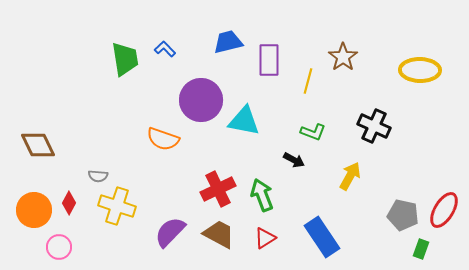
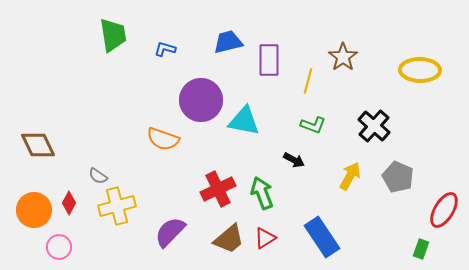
blue L-shape: rotated 30 degrees counterclockwise
green trapezoid: moved 12 px left, 24 px up
black cross: rotated 16 degrees clockwise
green L-shape: moved 7 px up
gray semicircle: rotated 30 degrees clockwise
green arrow: moved 2 px up
yellow cross: rotated 33 degrees counterclockwise
gray pentagon: moved 5 px left, 38 px up; rotated 12 degrees clockwise
brown trapezoid: moved 10 px right, 5 px down; rotated 112 degrees clockwise
